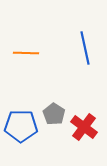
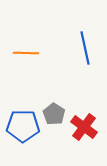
blue pentagon: moved 2 px right
